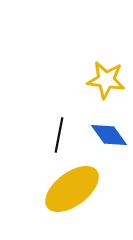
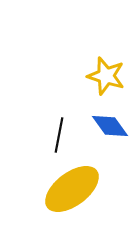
yellow star: moved 4 px up; rotated 9 degrees clockwise
blue diamond: moved 1 px right, 9 px up
